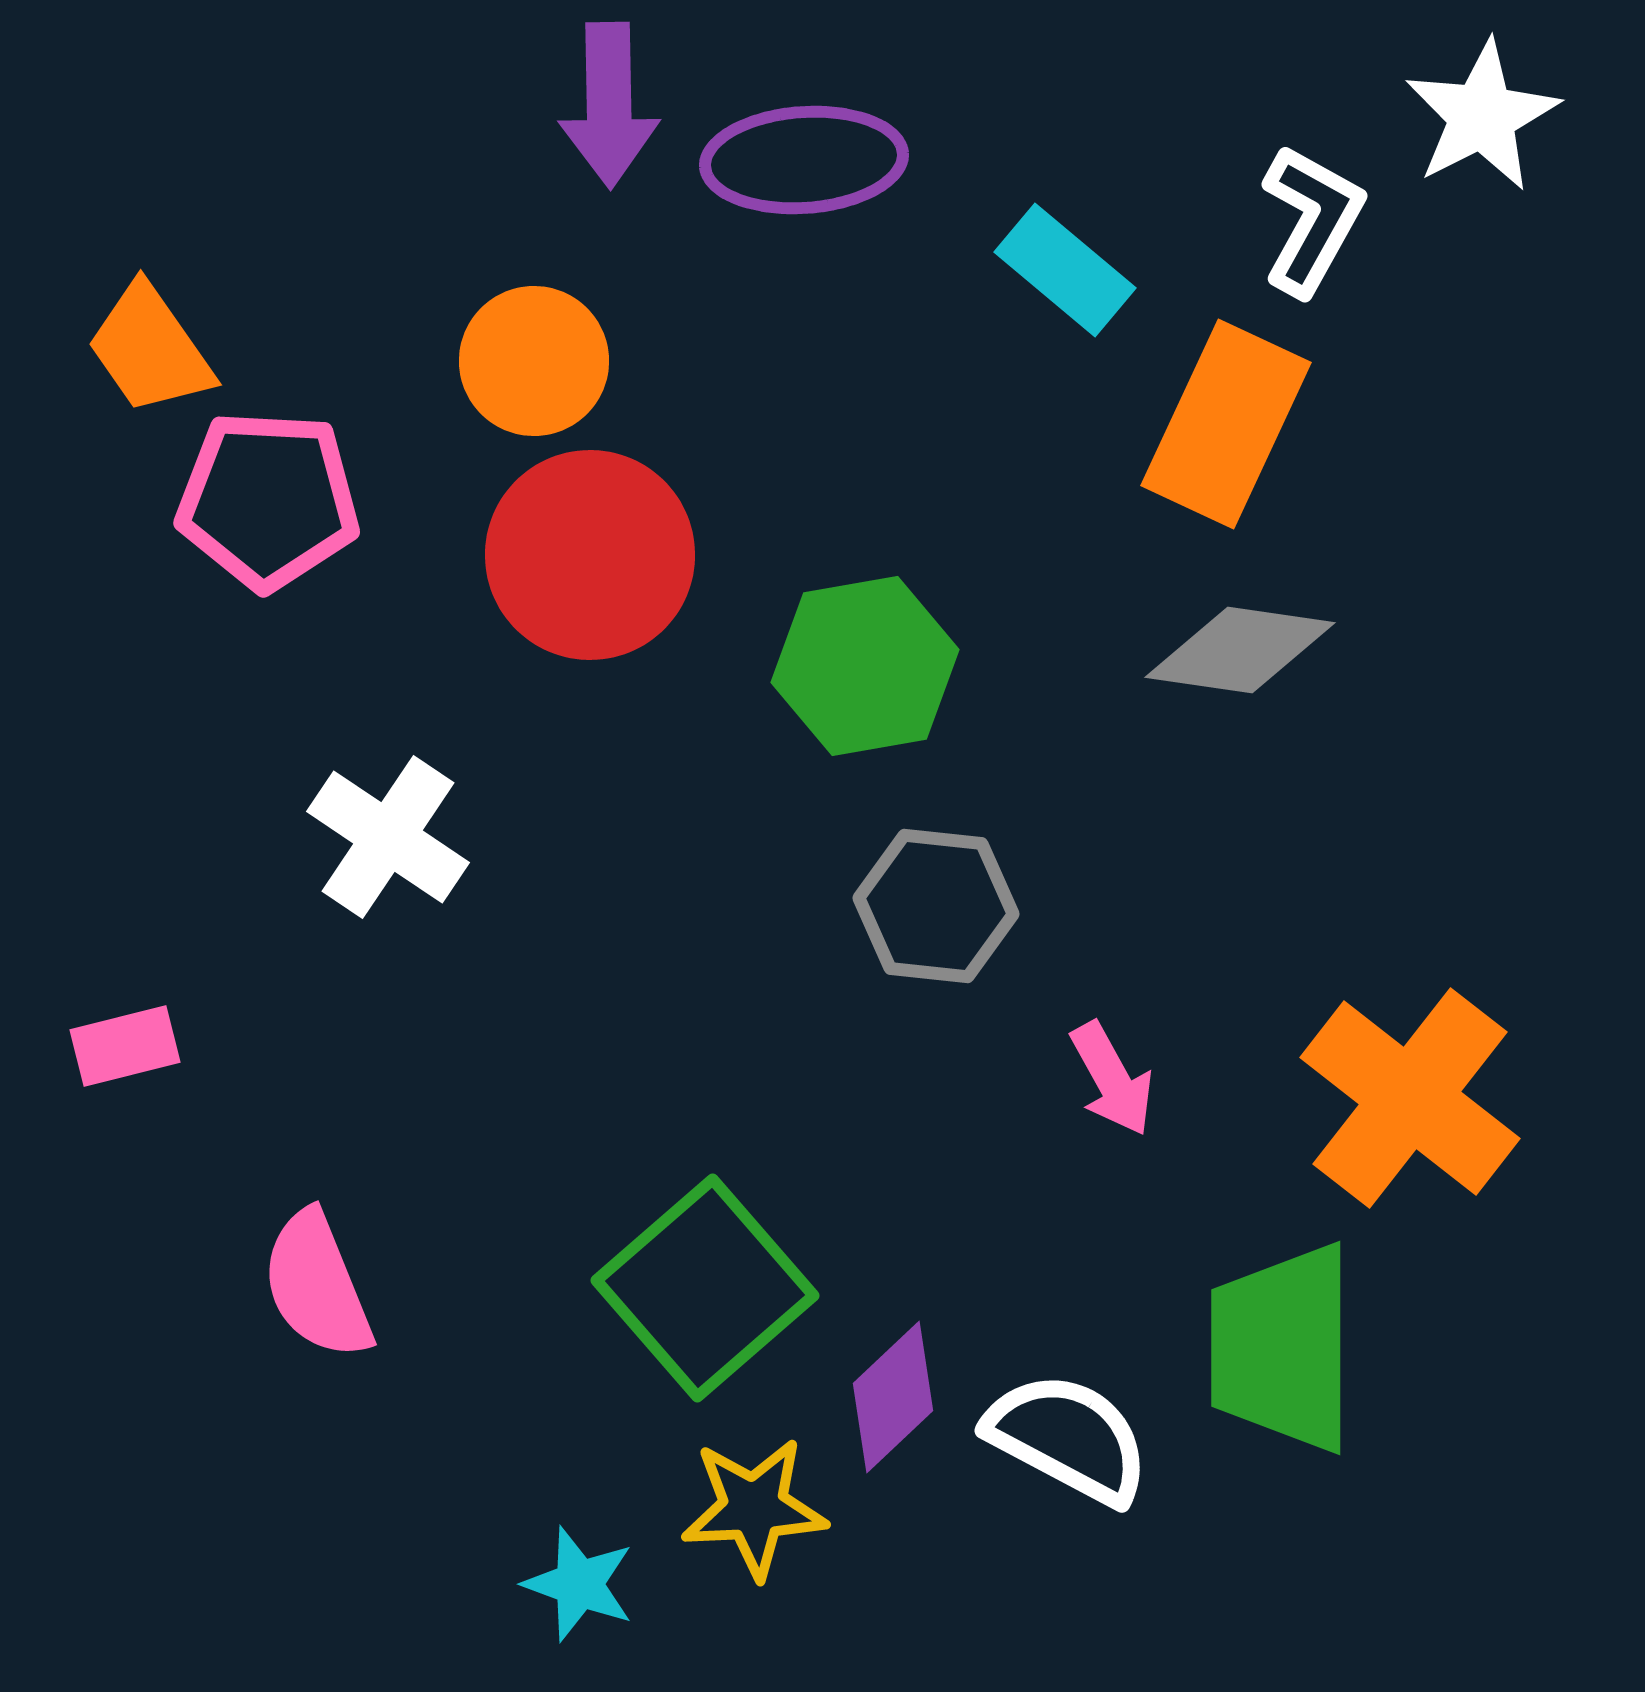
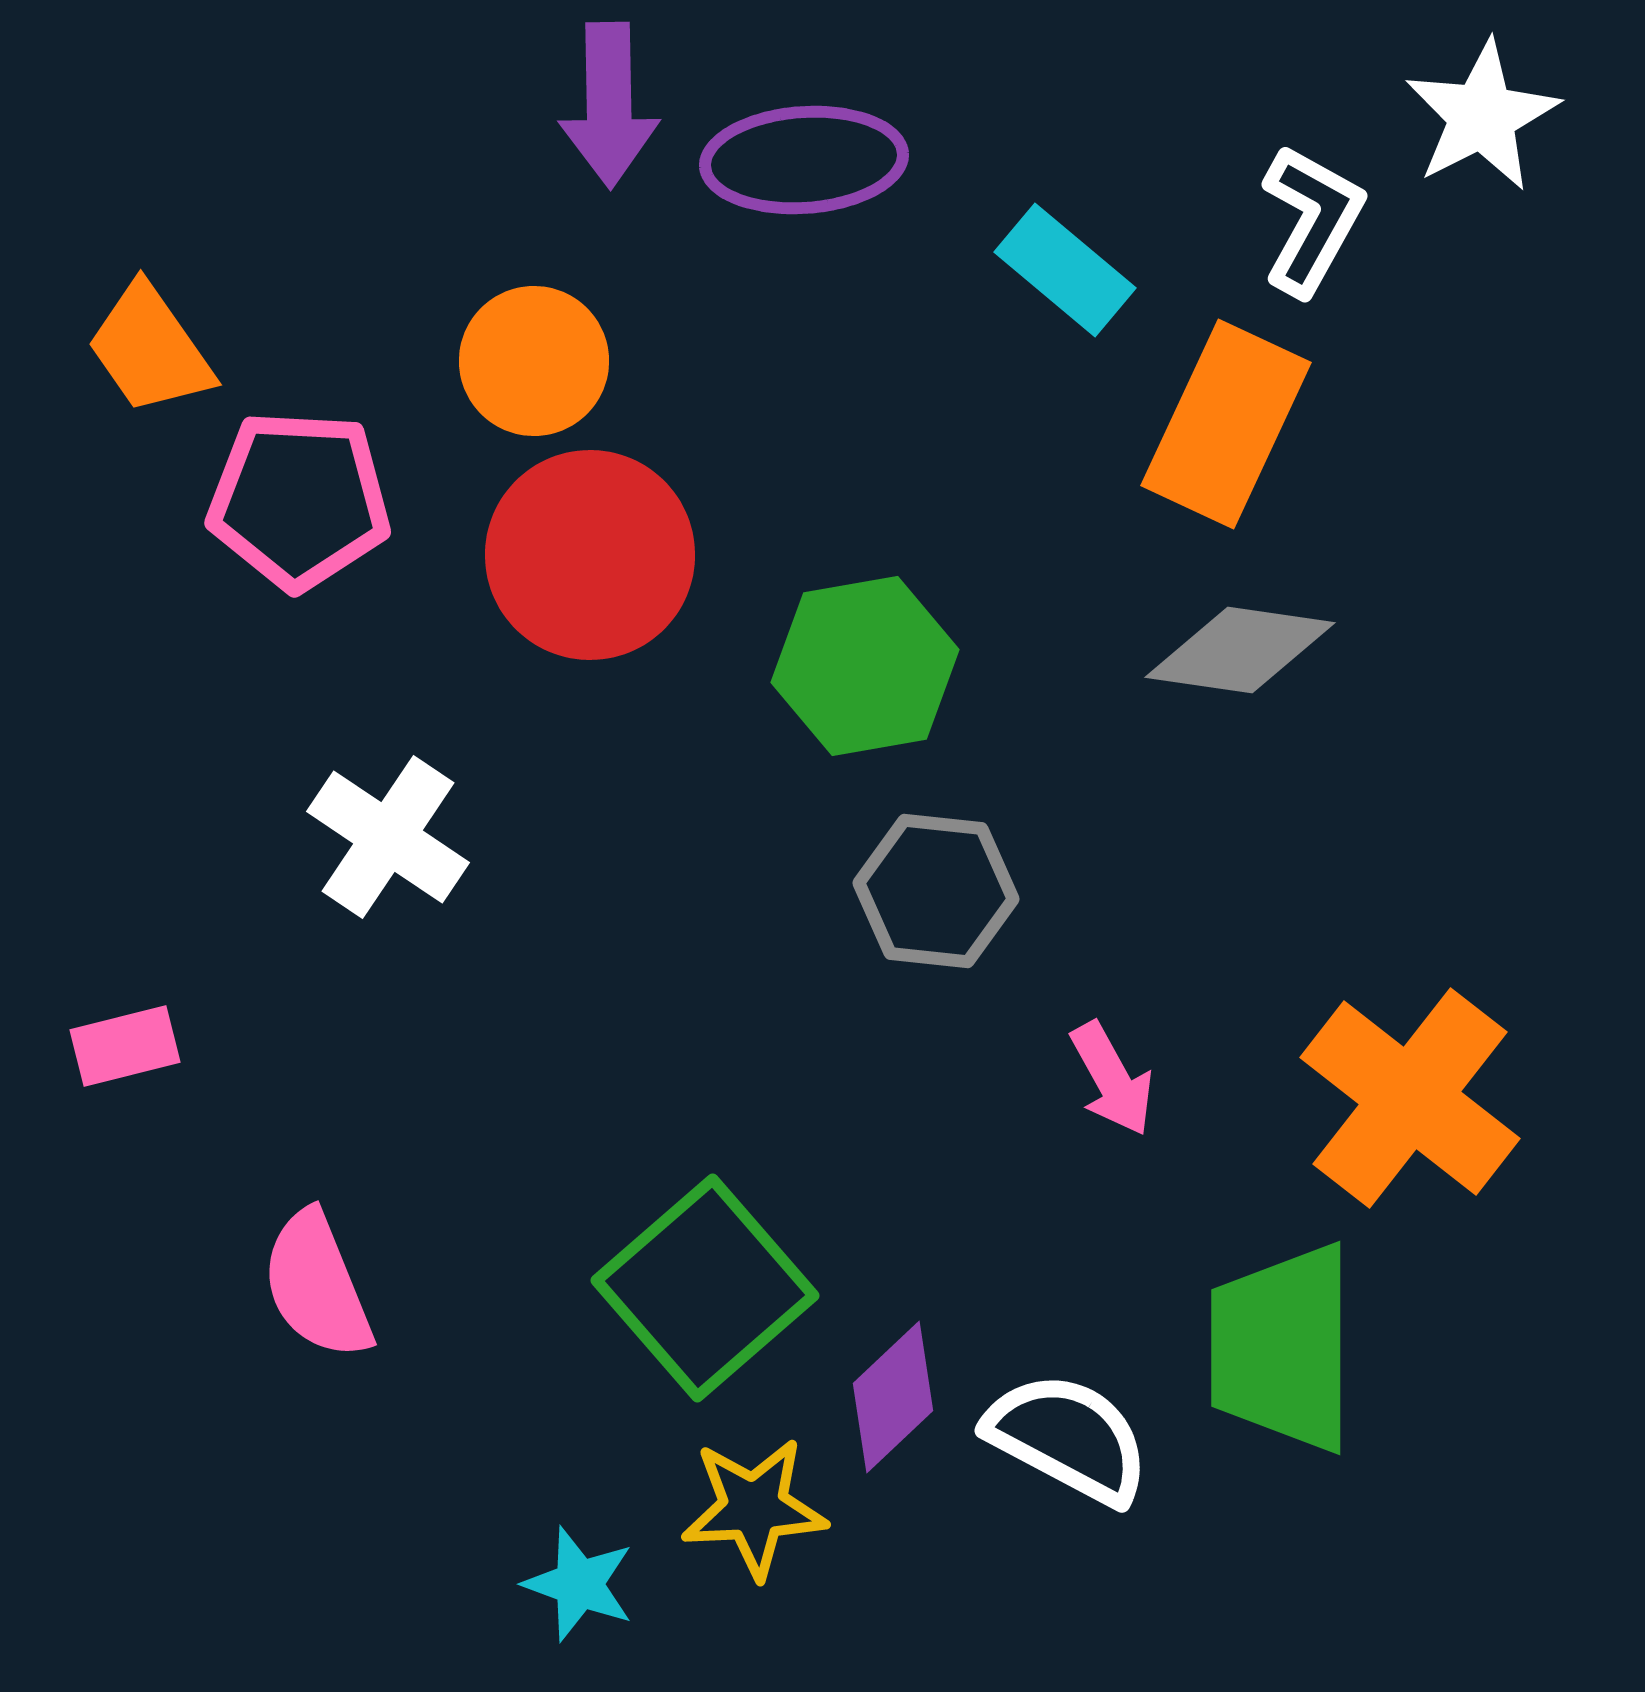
pink pentagon: moved 31 px right
gray hexagon: moved 15 px up
